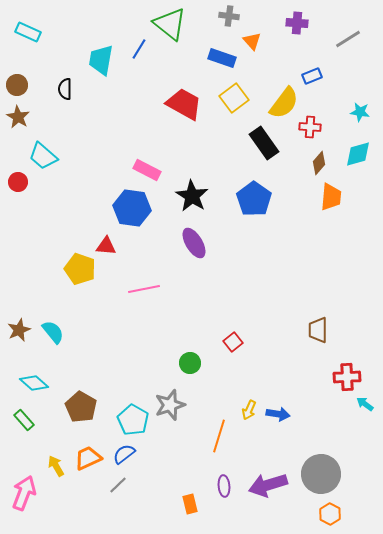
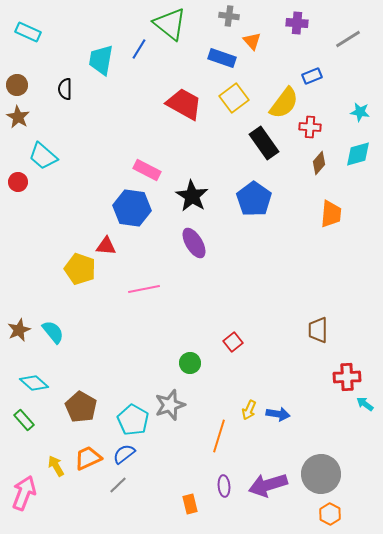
orange trapezoid at (331, 197): moved 17 px down
